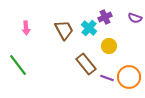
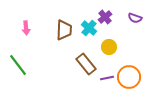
purple cross: rotated 16 degrees counterclockwise
brown trapezoid: rotated 30 degrees clockwise
yellow circle: moved 1 px down
purple line: rotated 32 degrees counterclockwise
